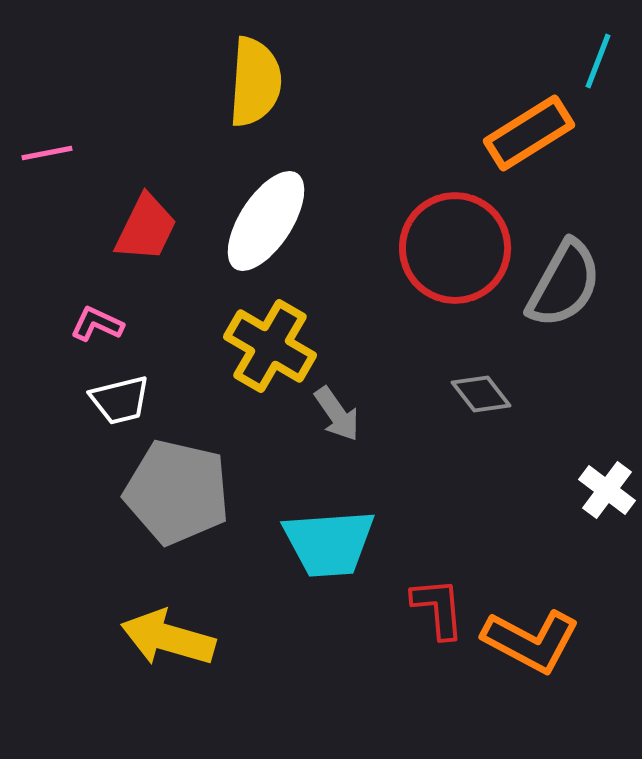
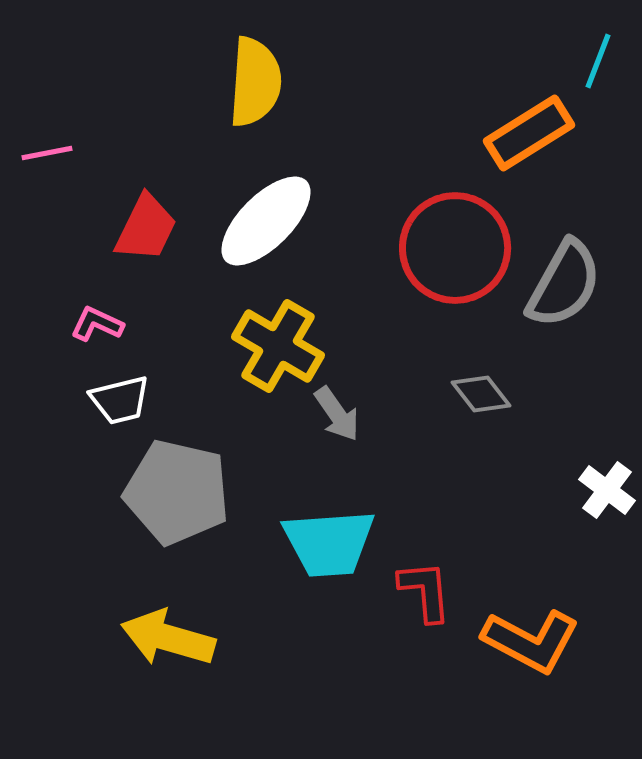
white ellipse: rotated 12 degrees clockwise
yellow cross: moved 8 px right
red L-shape: moved 13 px left, 17 px up
